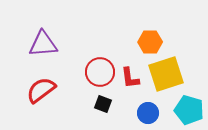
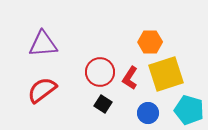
red L-shape: rotated 40 degrees clockwise
red semicircle: moved 1 px right
black square: rotated 12 degrees clockwise
